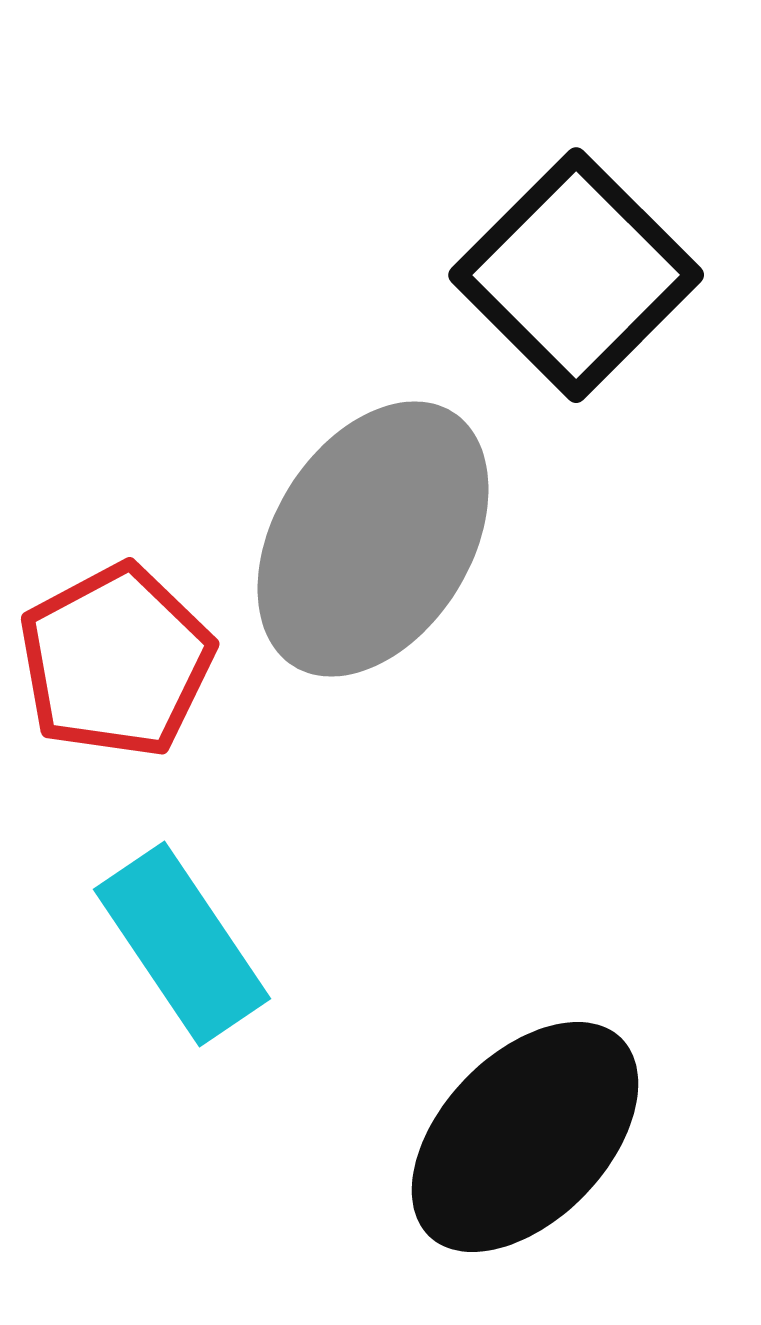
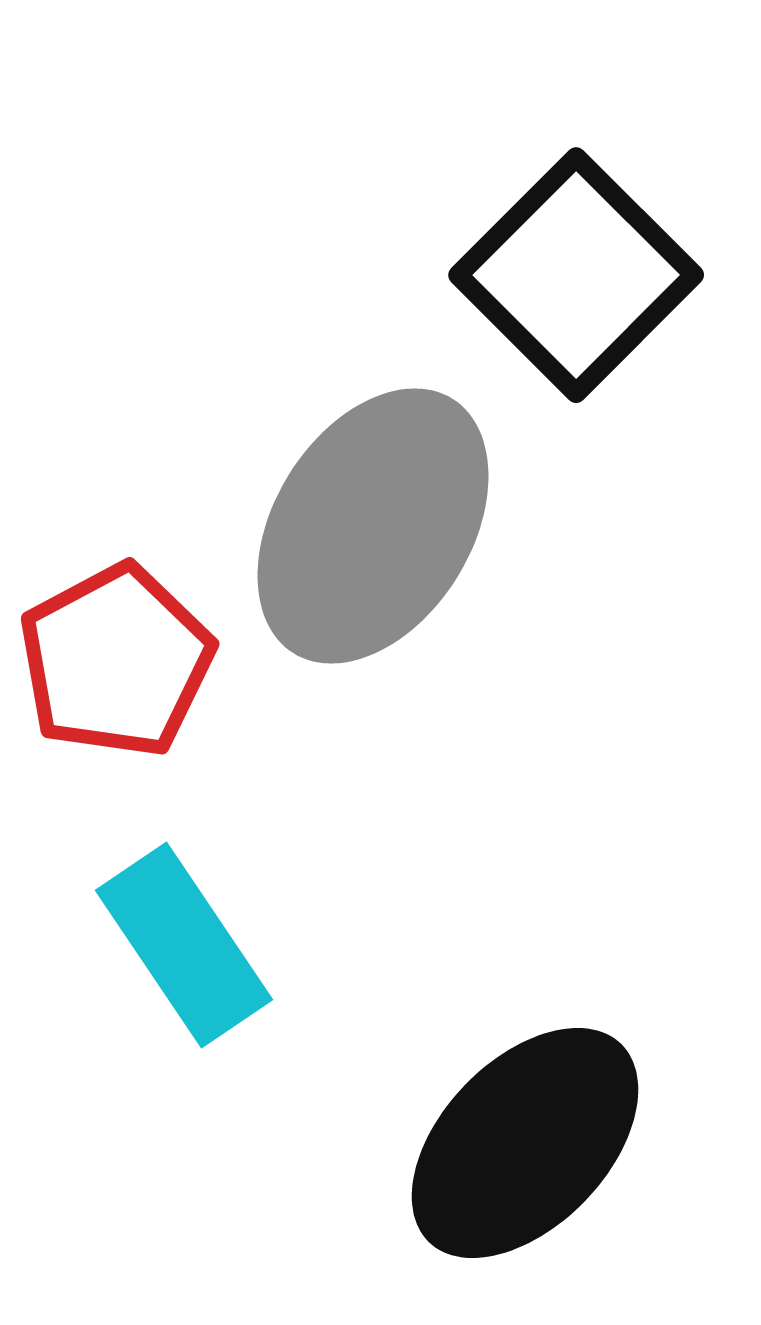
gray ellipse: moved 13 px up
cyan rectangle: moved 2 px right, 1 px down
black ellipse: moved 6 px down
